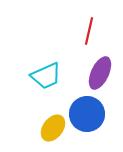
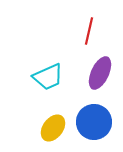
cyan trapezoid: moved 2 px right, 1 px down
blue circle: moved 7 px right, 8 px down
